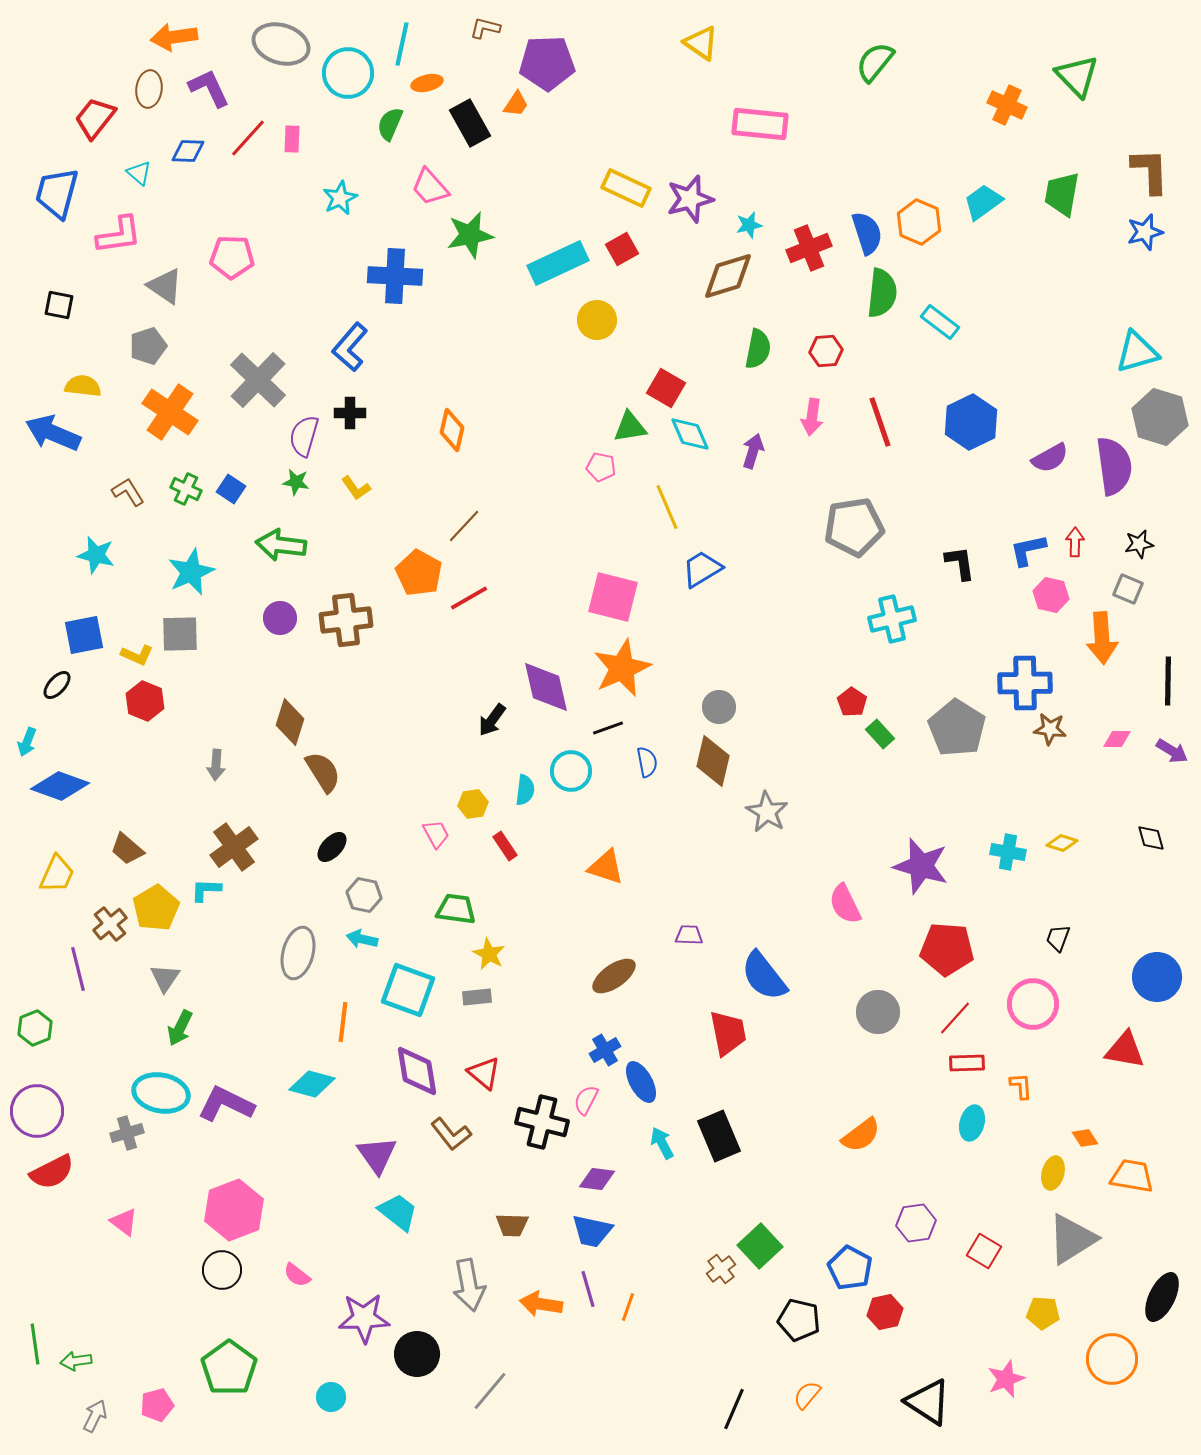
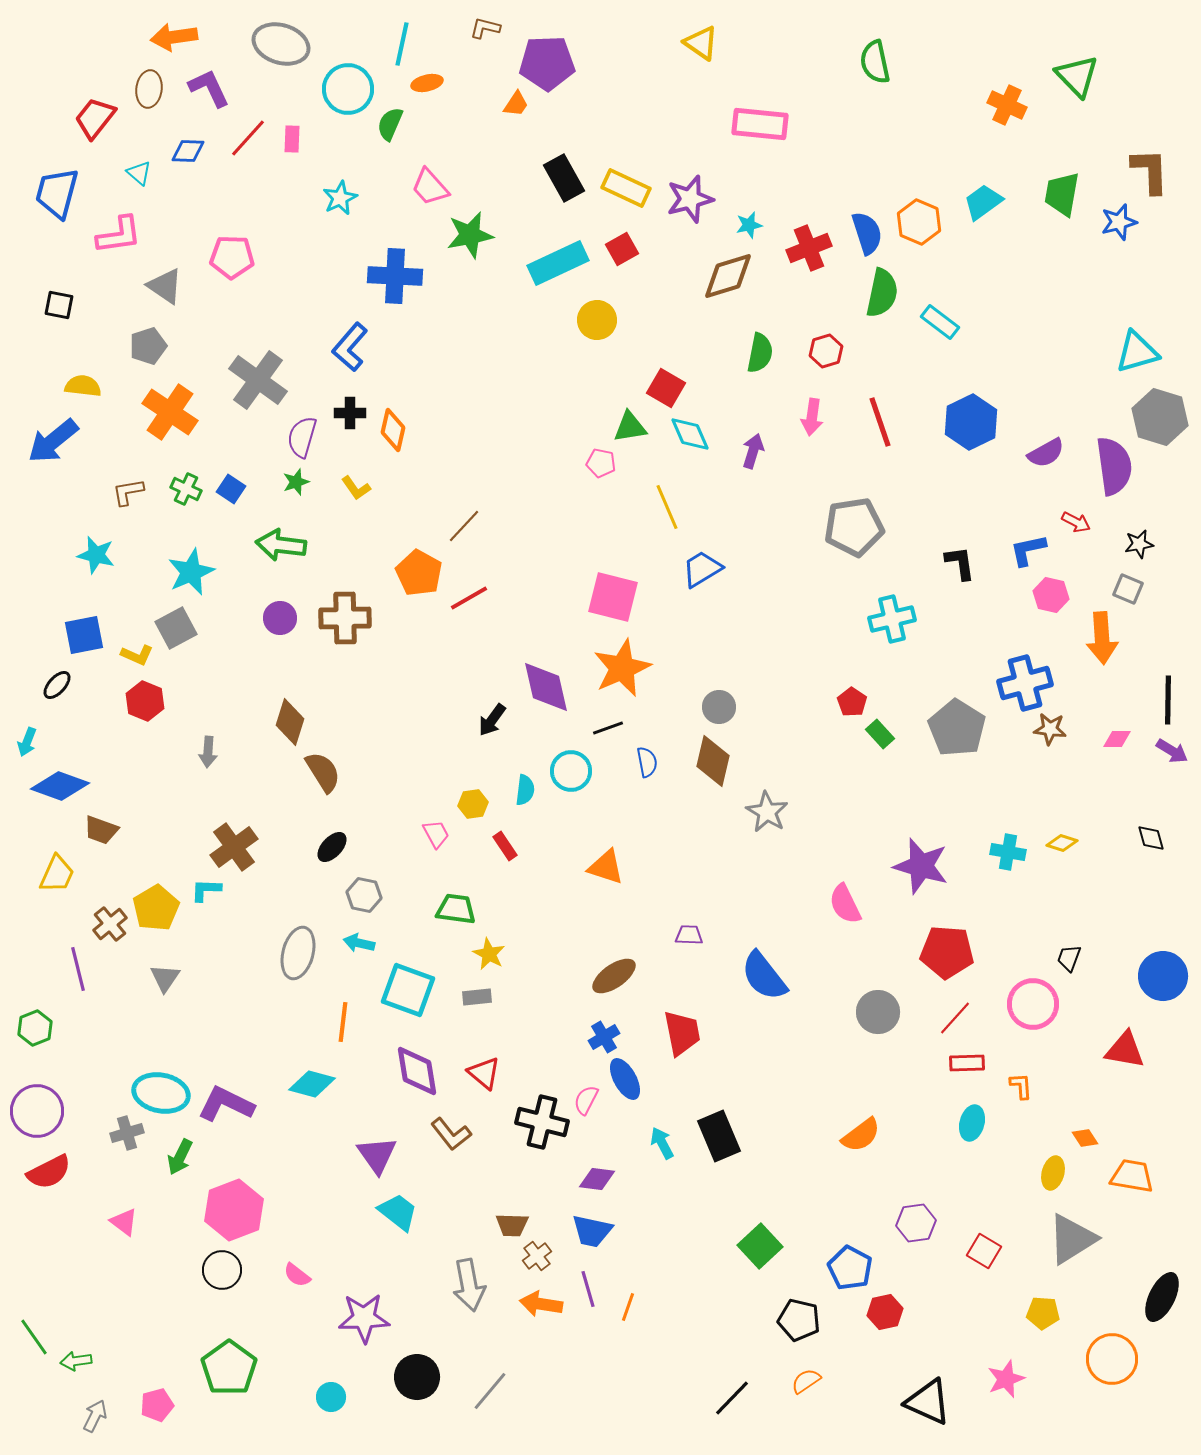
green semicircle at (875, 62): rotated 51 degrees counterclockwise
cyan circle at (348, 73): moved 16 px down
black rectangle at (470, 123): moved 94 px right, 55 px down
blue star at (1145, 232): moved 26 px left, 10 px up
green semicircle at (882, 293): rotated 6 degrees clockwise
green semicircle at (758, 349): moved 2 px right, 4 px down
red hexagon at (826, 351): rotated 12 degrees counterclockwise
gray cross at (258, 380): rotated 8 degrees counterclockwise
orange diamond at (452, 430): moved 59 px left
blue arrow at (53, 433): moved 8 px down; rotated 62 degrees counterclockwise
purple semicircle at (304, 436): moved 2 px left, 1 px down
purple semicircle at (1050, 458): moved 4 px left, 5 px up
pink pentagon at (601, 467): moved 4 px up
green star at (296, 482): rotated 28 degrees counterclockwise
brown L-shape at (128, 492): rotated 68 degrees counterclockwise
red arrow at (1075, 542): moved 1 px right, 20 px up; rotated 116 degrees clockwise
brown cross at (346, 620): moved 1 px left, 2 px up; rotated 6 degrees clockwise
gray square at (180, 634): moved 4 px left, 6 px up; rotated 27 degrees counterclockwise
black line at (1168, 681): moved 19 px down
blue cross at (1025, 683): rotated 14 degrees counterclockwise
gray arrow at (216, 765): moved 8 px left, 13 px up
brown trapezoid at (127, 849): moved 26 px left, 19 px up; rotated 21 degrees counterclockwise
black trapezoid at (1058, 938): moved 11 px right, 20 px down
cyan arrow at (362, 939): moved 3 px left, 4 px down
red pentagon at (947, 949): moved 3 px down
blue circle at (1157, 977): moved 6 px right, 1 px up
green arrow at (180, 1028): moved 129 px down
red trapezoid at (728, 1033): moved 46 px left
blue cross at (605, 1050): moved 1 px left, 13 px up
blue ellipse at (641, 1082): moved 16 px left, 3 px up
red semicircle at (52, 1172): moved 3 px left
brown cross at (721, 1269): moved 184 px left, 13 px up
green line at (35, 1344): moved 1 px left, 7 px up; rotated 27 degrees counterclockwise
black circle at (417, 1354): moved 23 px down
orange semicircle at (807, 1395): moved 1 px left, 14 px up; rotated 16 degrees clockwise
black triangle at (928, 1402): rotated 9 degrees counterclockwise
black line at (734, 1409): moved 2 px left, 11 px up; rotated 21 degrees clockwise
